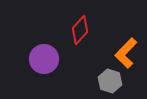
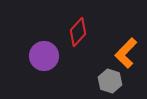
red diamond: moved 2 px left, 2 px down
purple circle: moved 3 px up
